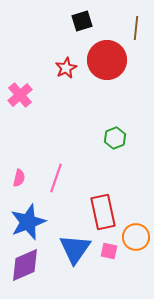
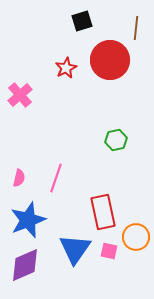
red circle: moved 3 px right
green hexagon: moved 1 px right, 2 px down; rotated 10 degrees clockwise
blue star: moved 2 px up
